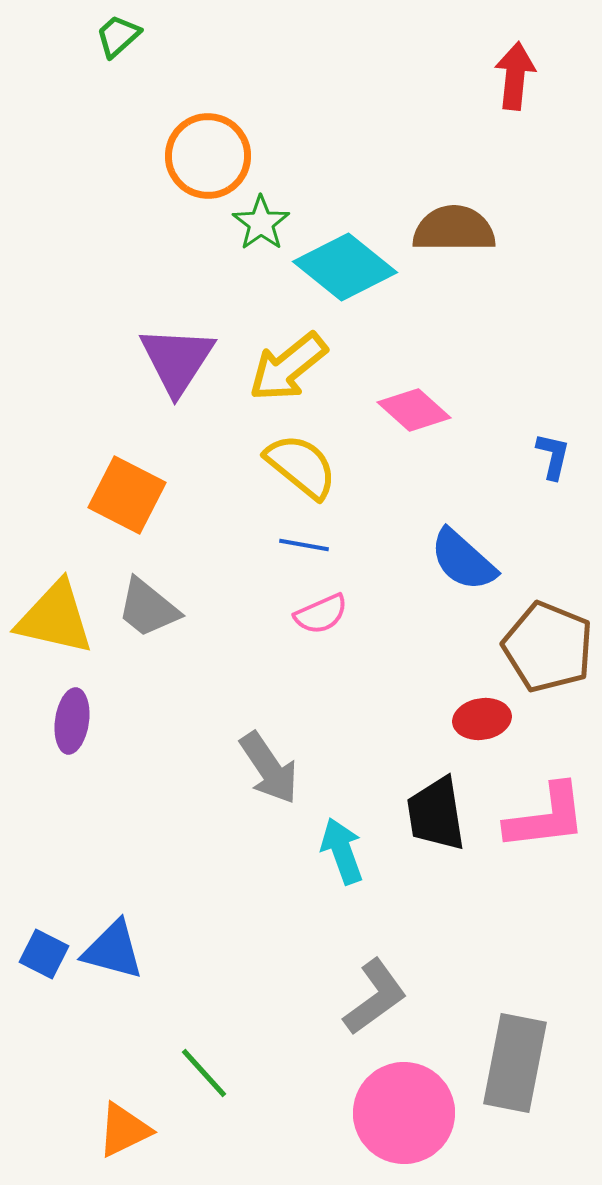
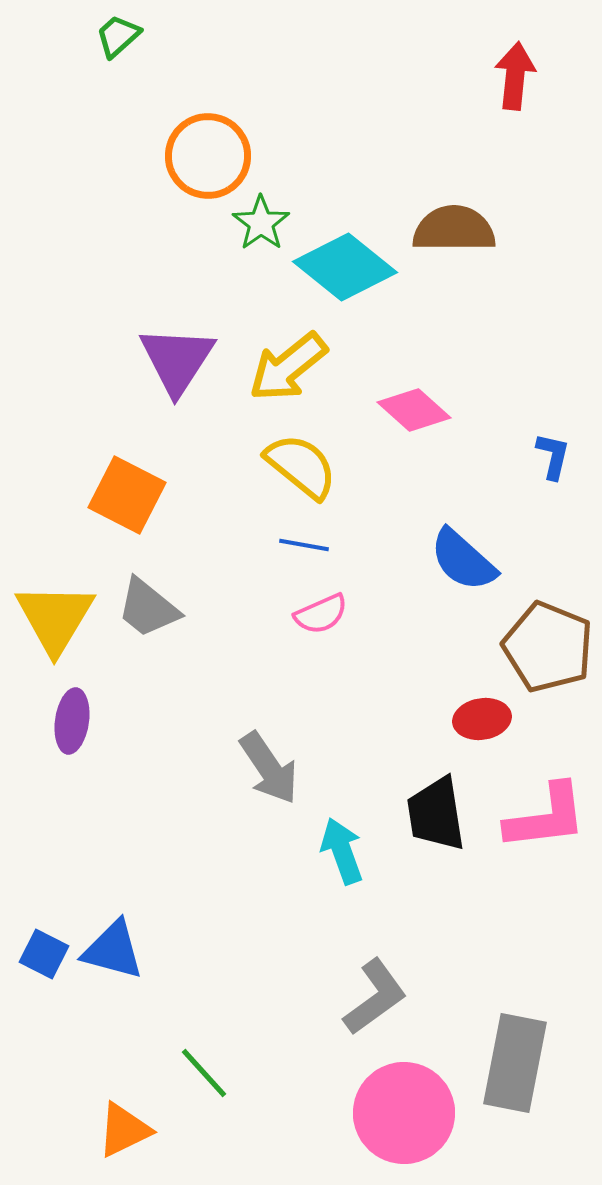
yellow triangle: rotated 48 degrees clockwise
